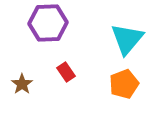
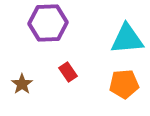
cyan triangle: rotated 45 degrees clockwise
red rectangle: moved 2 px right
orange pentagon: rotated 16 degrees clockwise
